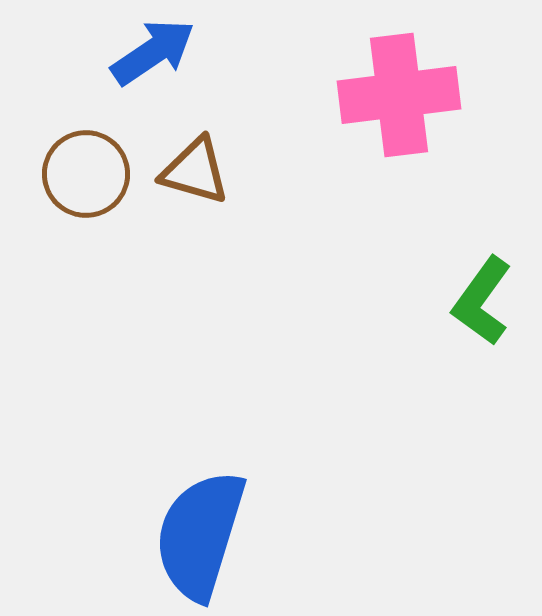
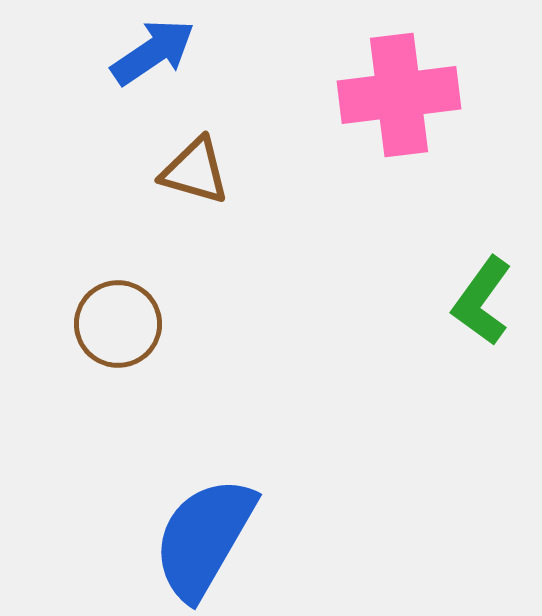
brown circle: moved 32 px right, 150 px down
blue semicircle: moved 4 px right, 3 px down; rotated 13 degrees clockwise
